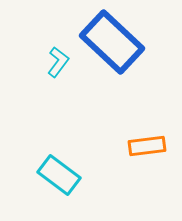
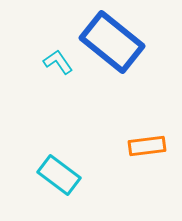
blue rectangle: rotated 4 degrees counterclockwise
cyan L-shape: rotated 72 degrees counterclockwise
